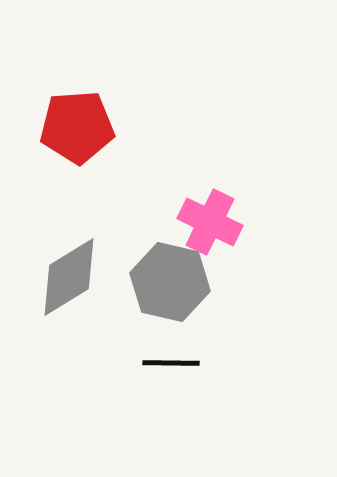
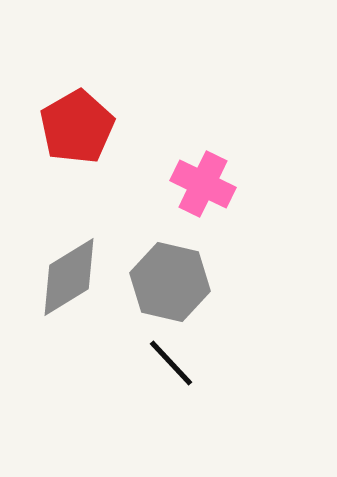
red pentagon: rotated 26 degrees counterclockwise
pink cross: moved 7 px left, 38 px up
black line: rotated 46 degrees clockwise
